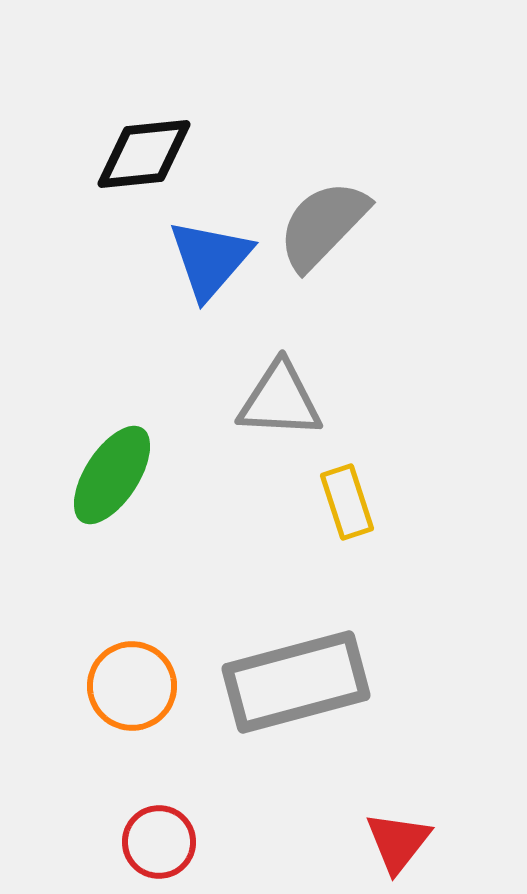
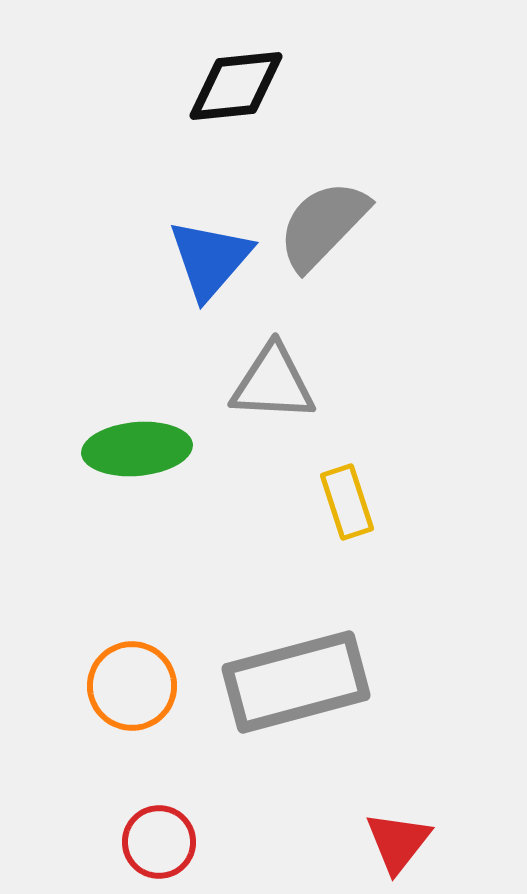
black diamond: moved 92 px right, 68 px up
gray triangle: moved 7 px left, 17 px up
green ellipse: moved 25 px right, 26 px up; rotated 52 degrees clockwise
